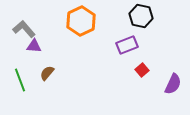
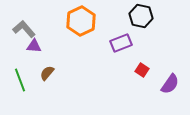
purple rectangle: moved 6 px left, 2 px up
red square: rotated 16 degrees counterclockwise
purple semicircle: moved 3 px left; rotated 10 degrees clockwise
